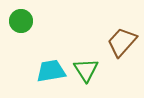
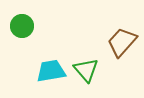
green circle: moved 1 px right, 5 px down
green triangle: rotated 8 degrees counterclockwise
